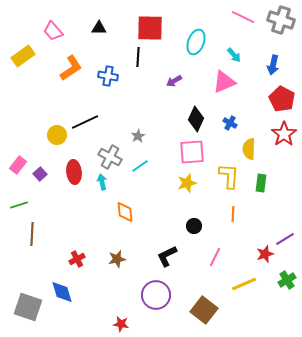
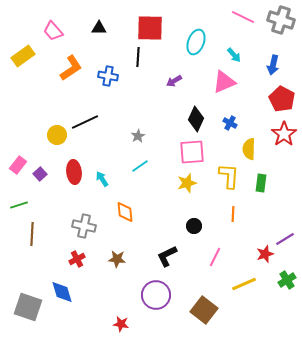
gray cross at (110, 157): moved 26 px left, 69 px down; rotated 15 degrees counterclockwise
cyan arrow at (102, 182): moved 3 px up; rotated 21 degrees counterclockwise
brown star at (117, 259): rotated 18 degrees clockwise
